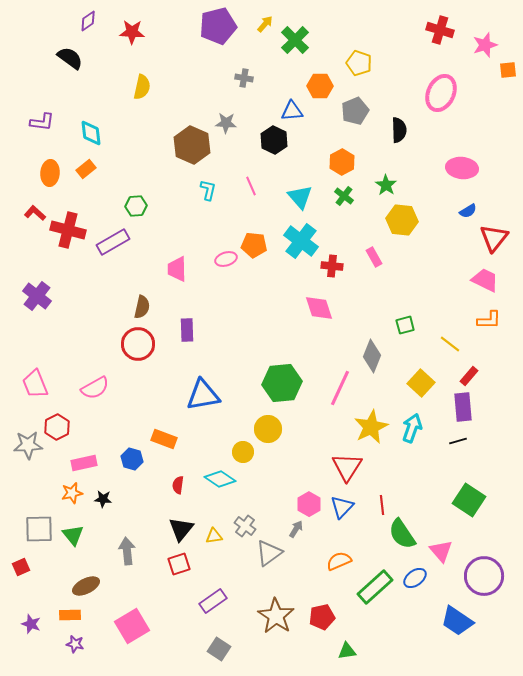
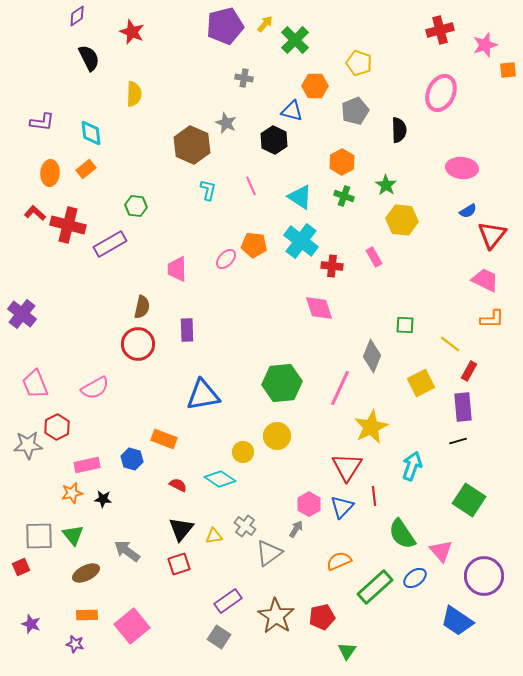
purple diamond at (88, 21): moved 11 px left, 5 px up
purple pentagon at (218, 26): moved 7 px right
red cross at (440, 30): rotated 32 degrees counterclockwise
red star at (132, 32): rotated 20 degrees clockwise
black semicircle at (70, 58): moved 19 px right; rotated 28 degrees clockwise
orange hexagon at (320, 86): moved 5 px left
yellow semicircle at (142, 87): moved 8 px left, 7 px down; rotated 10 degrees counterclockwise
blue triangle at (292, 111): rotated 20 degrees clockwise
gray star at (226, 123): rotated 20 degrees clockwise
green cross at (344, 196): rotated 18 degrees counterclockwise
cyan triangle at (300, 197): rotated 16 degrees counterclockwise
green hexagon at (136, 206): rotated 10 degrees clockwise
red cross at (68, 230): moved 5 px up
red triangle at (494, 238): moved 2 px left, 3 px up
purple rectangle at (113, 242): moved 3 px left, 2 px down
pink ellipse at (226, 259): rotated 30 degrees counterclockwise
purple cross at (37, 296): moved 15 px left, 18 px down
orange L-shape at (489, 320): moved 3 px right, 1 px up
green square at (405, 325): rotated 18 degrees clockwise
red rectangle at (469, 376): moved 5 px up; rotated 12 degrees counterclockwise
yellow square at (421, 383): rotated 20 degrees clockwise
cyan arrow at (412, 428): moved 38 px down
yellow circle at (268, 429): moved 9 px right, 7 px down
pink rectangle at (84, 463): moved 3 px right, 2 px down
red semicircle at (178, 485): rotated 108 degrees clockwise
red line at (382, 505): moved 8 px left, 9 px up
gray square at (39, 529): moved 7 px down
gray arrow at (127, 551): rotated 48 degrees counterclockwise
brown ellipse at (86, 586): moved 13 px up
purple rectangle at (213, 601): moved 15 px right
orange rectangle at (70, 615): moved 17 px right
pink square at (132, 626): rotated 8 degrees counterclockwise
gray square at (219, 649): moved 12 px up
green triangle at (347, 651): rotated 48 degrees counterclockwise
